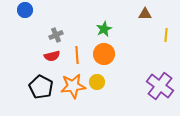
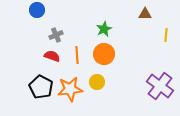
blue circle: moved 12 px right
red semicircle: rotated 147 degrees counterclockwise
orange star: moved 3 px left, 3 px down
